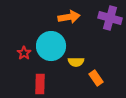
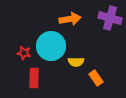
orange arrow: moved 1 px right, 2 px down
red star: rotated 24 degrees counterclockwise
red rectangle: moved 6 px left, 6 px up
